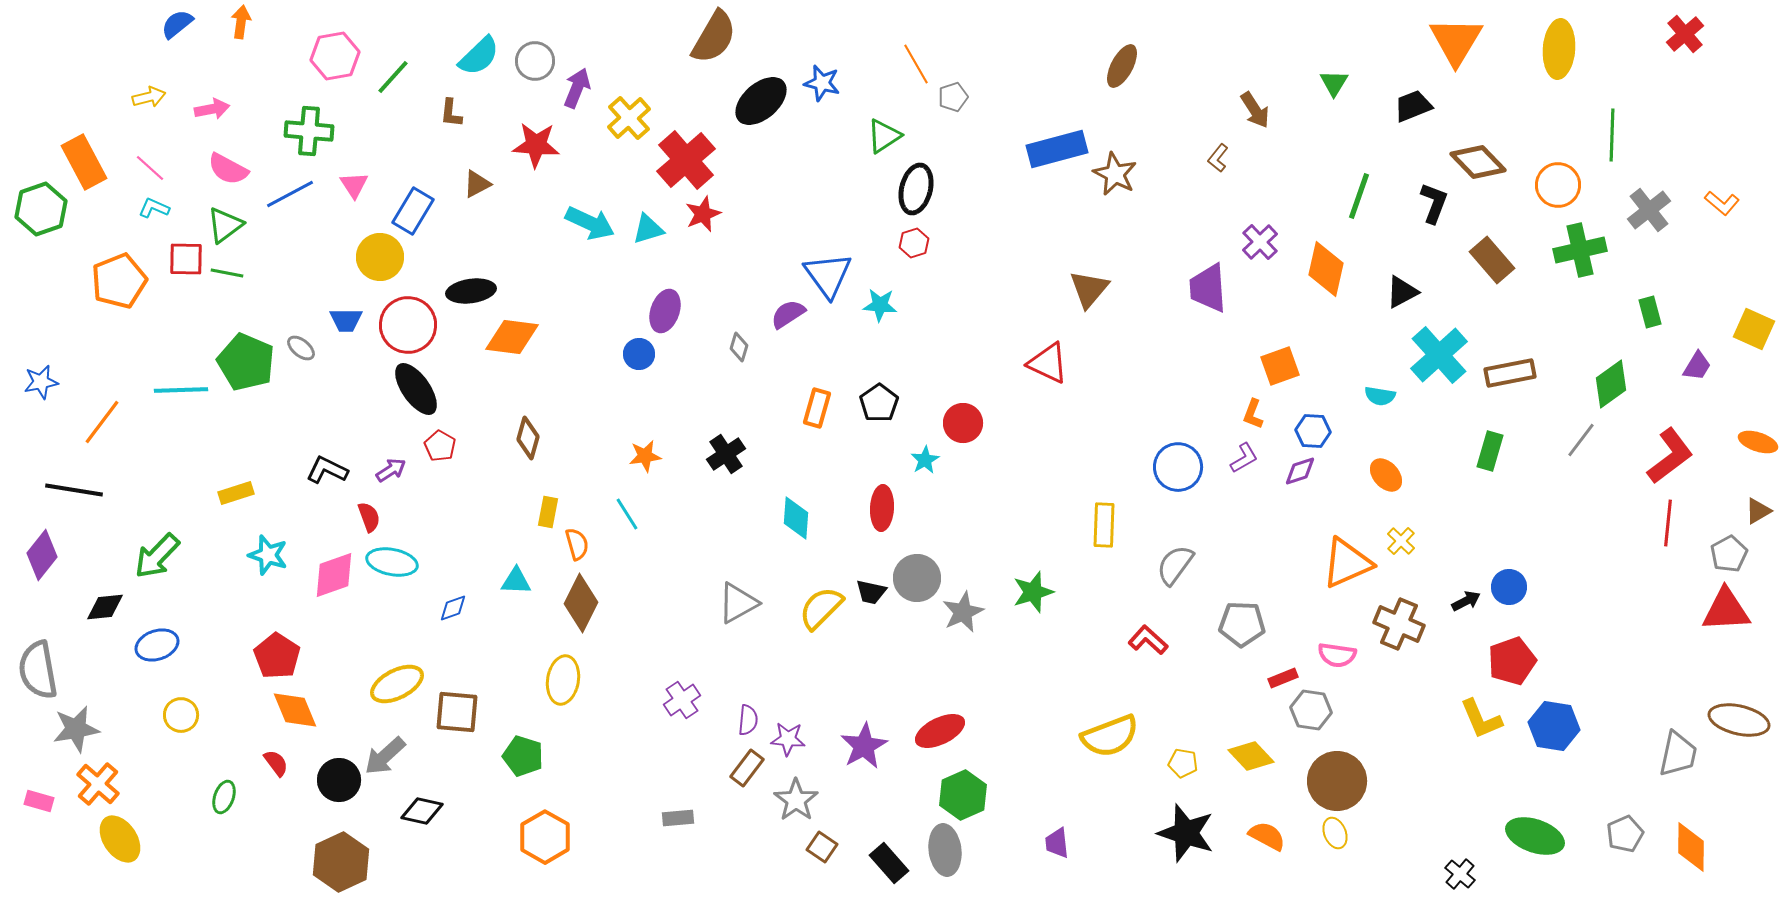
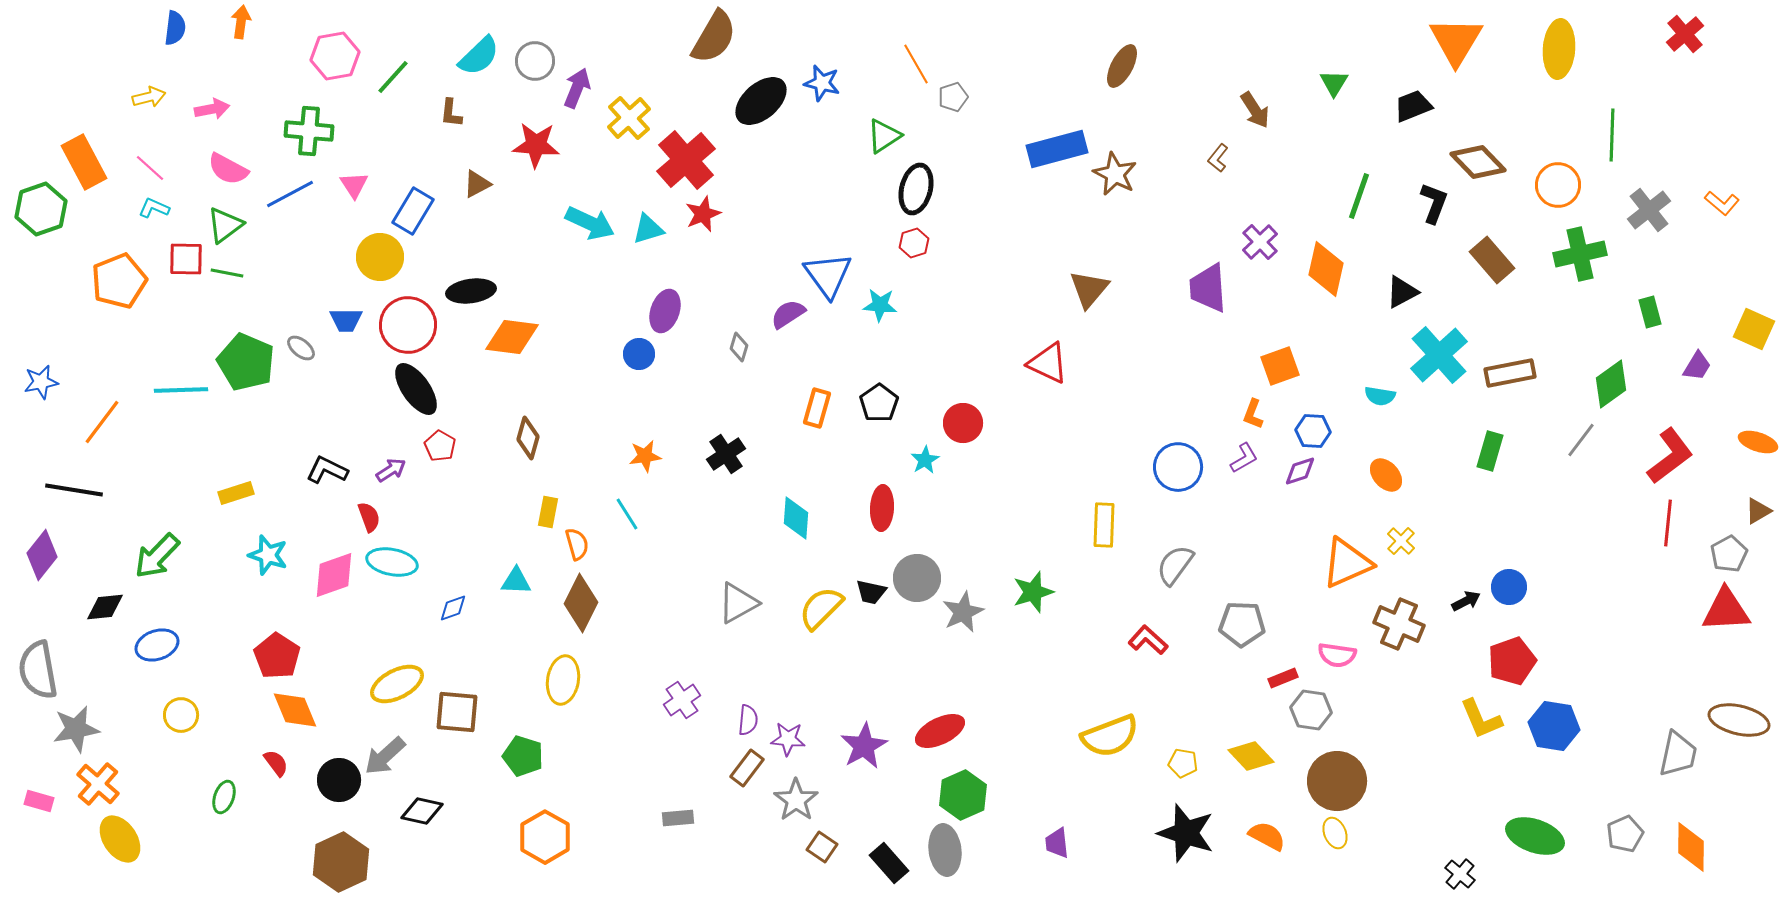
blue semicircle at (177, 24): moved 2 px left, 4 px down; rotated 136 degrees clockwise
green cross at (1580, 250): moved 4 px down
